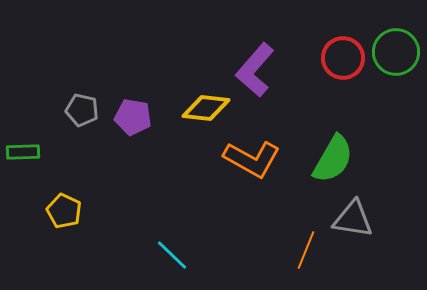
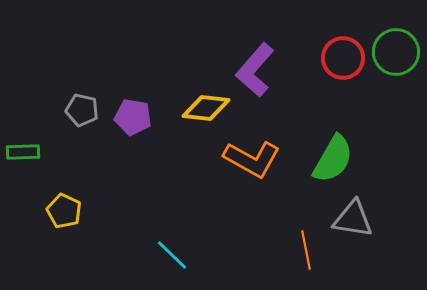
orange line: rotated 33 degrees counterclockwise
